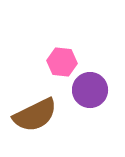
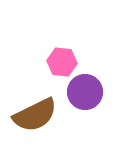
purple circle: moved 5 px left, 2 px down
